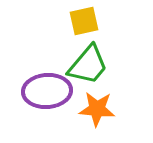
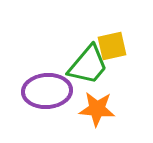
yellow square: moved 28 px right, 25 px down
